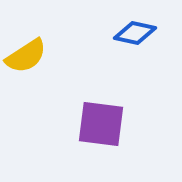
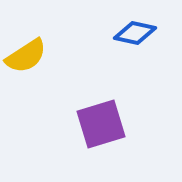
purple square: rotated 24 degrees counterclockwise
